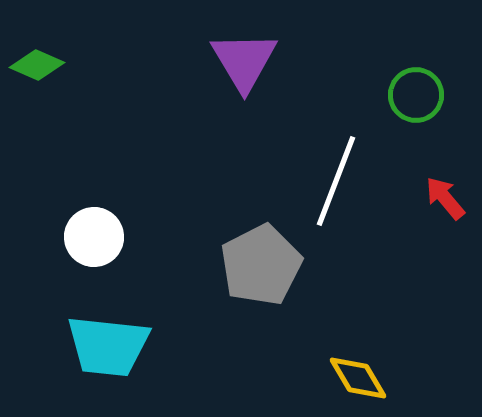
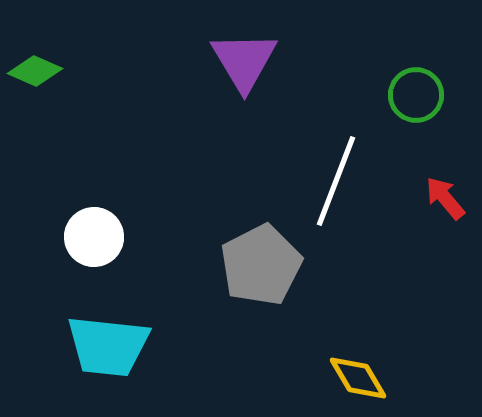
green diamond: moved 2 px left, 6 px down
